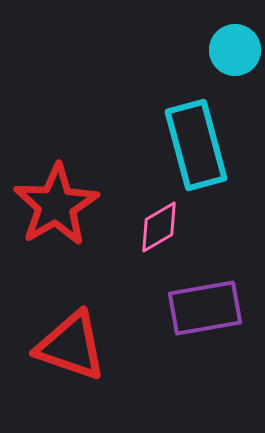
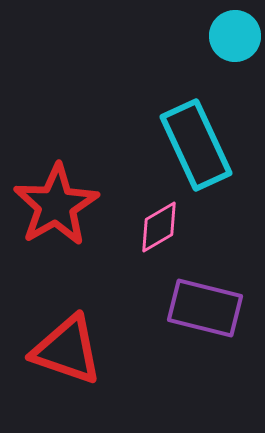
cyan circle: moved 14 px up
cyan rectangle: rotated 10 degrees counterclockwise
purple rectangle: rotated 24 degrees clockwise
red triangle: moved 4 px left, 4 px down
